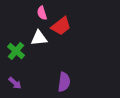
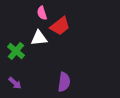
red trapezoid: moved 1 px left
